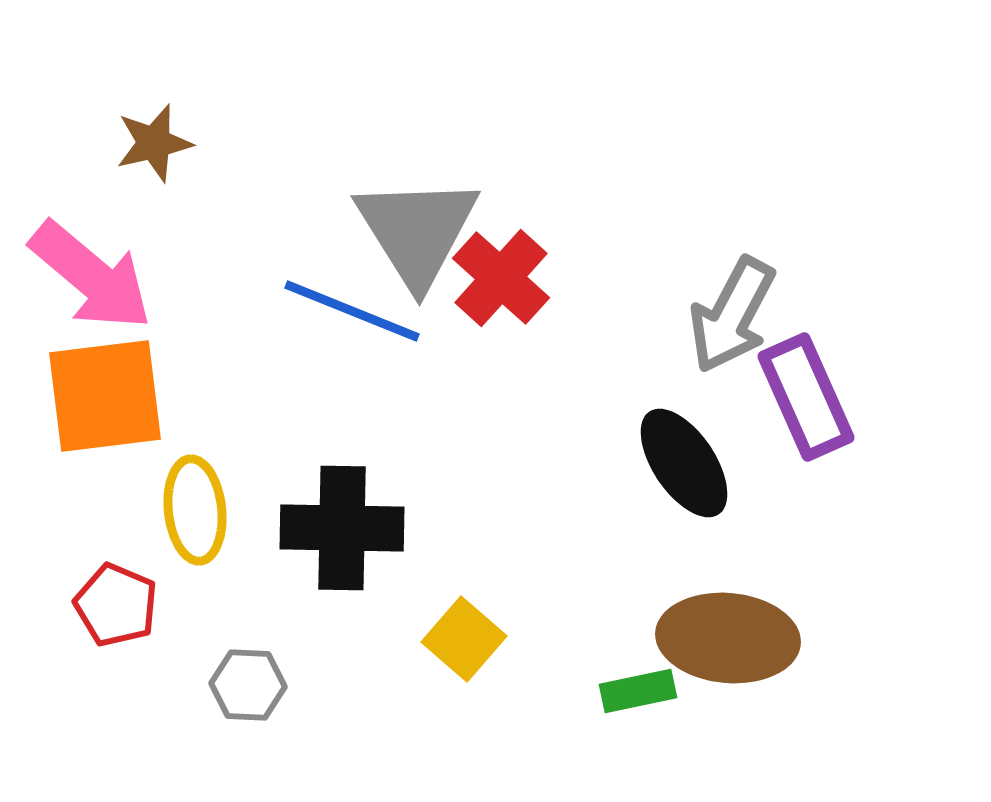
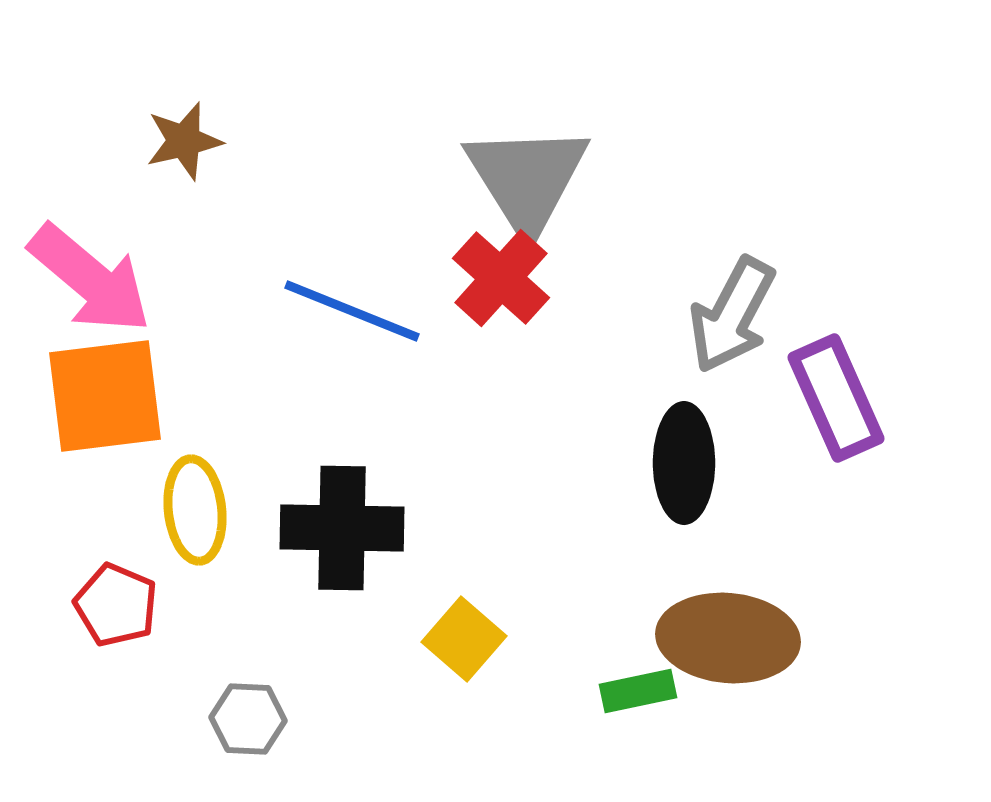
brown star: moved 30 px right, 2 px up
gray triangle: moved 110 px right, 52 px up
pink arrow: moved 1 px left, 3 px down
purple rectangle: moved 30 px right, 1 px down
black ellipse: rotated 34 degrees clockwise
gray hexagon: moved 34 px down
